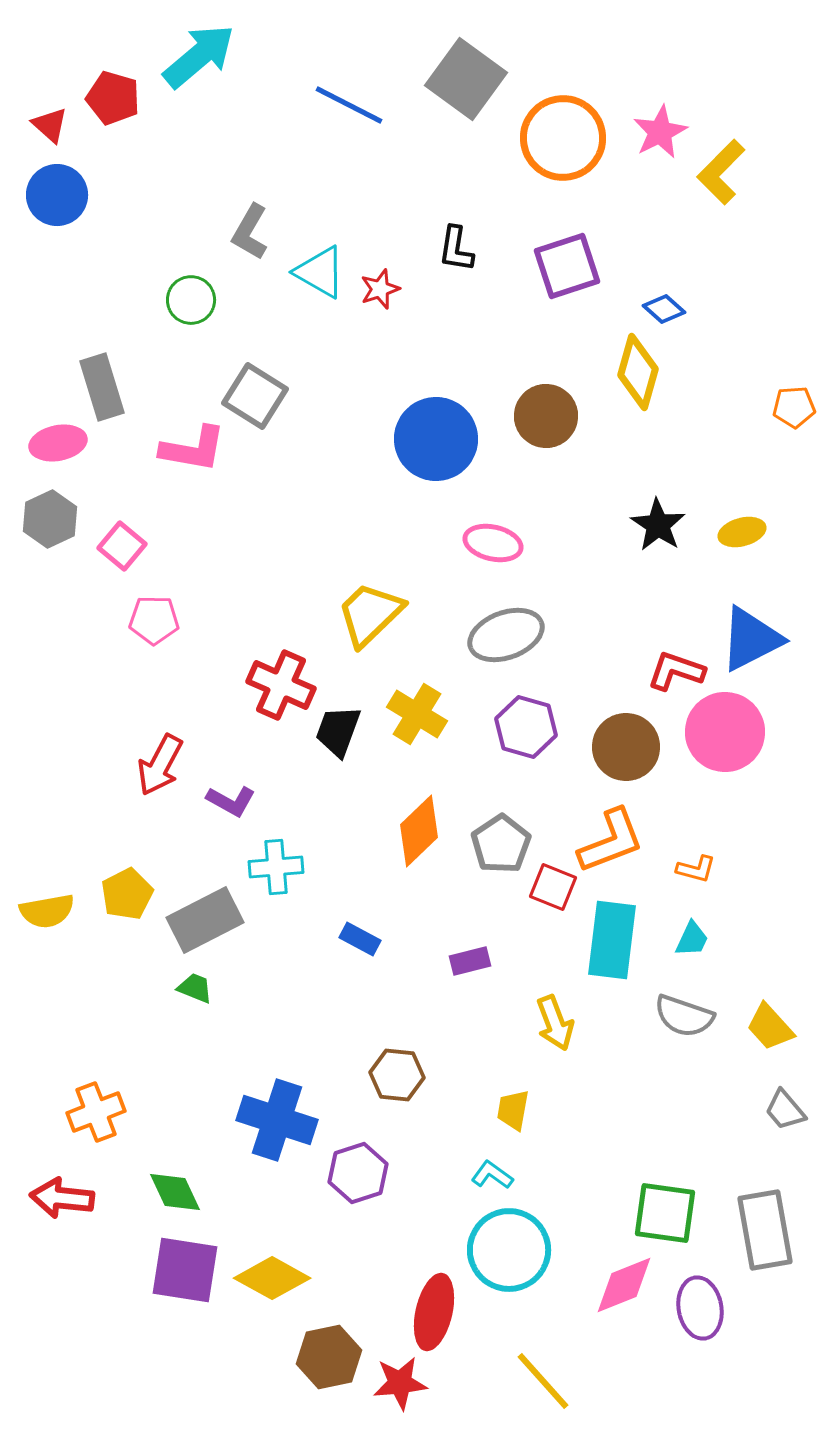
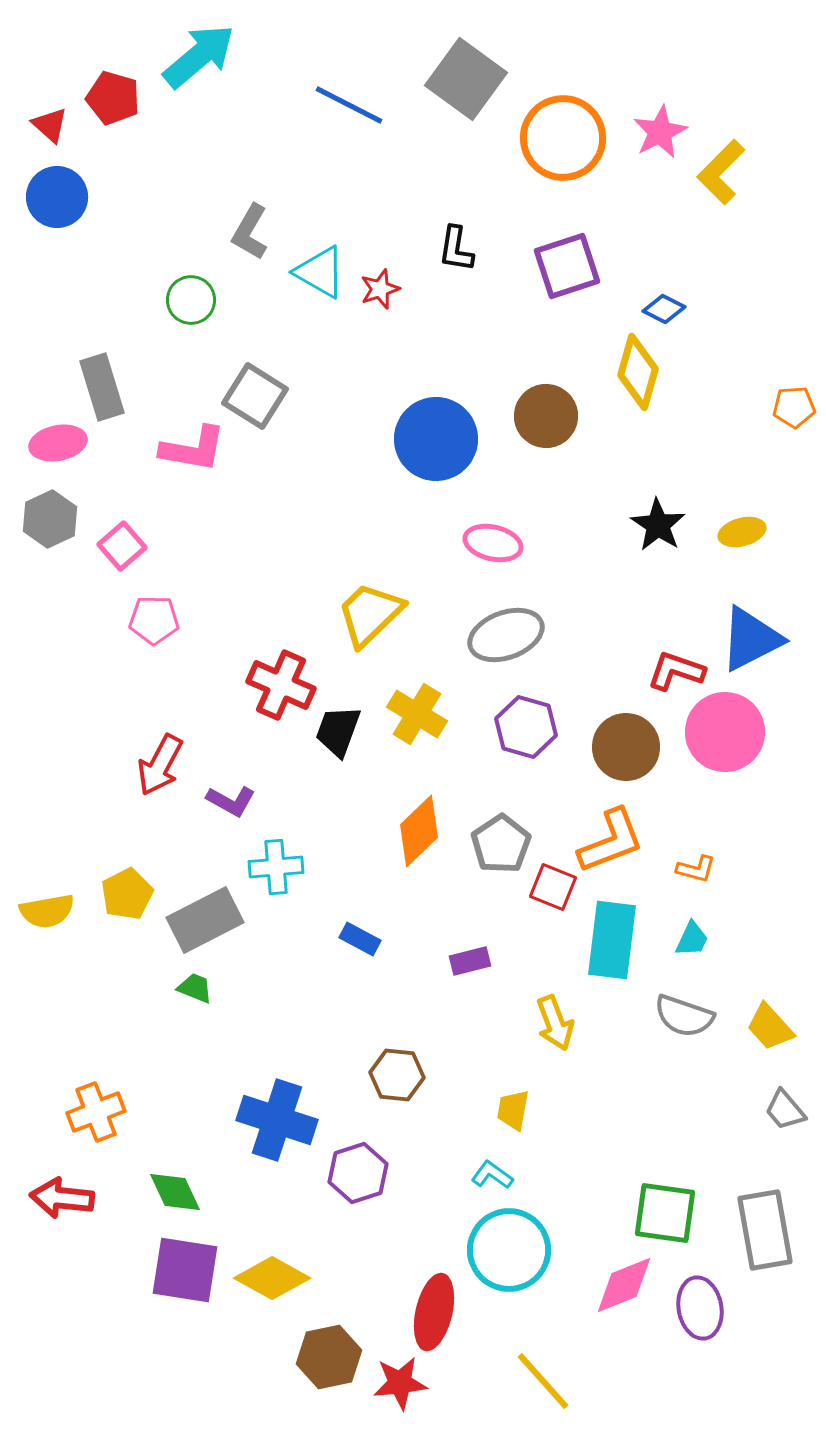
blue circle at (57, 195): moved 2 px down
blue diamond at (664, 309): rotated 15 degrees counterclockwise
pink square at (122, 546): rotated 9 degrees clockwise
